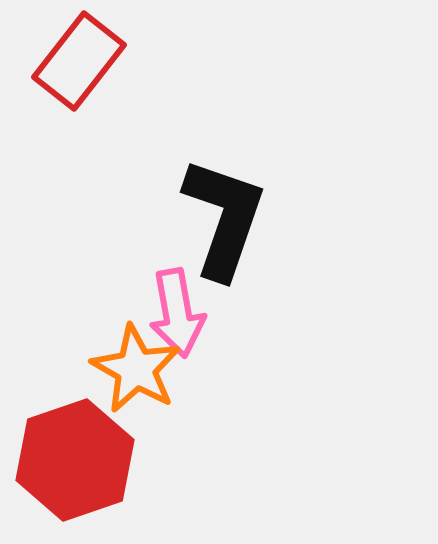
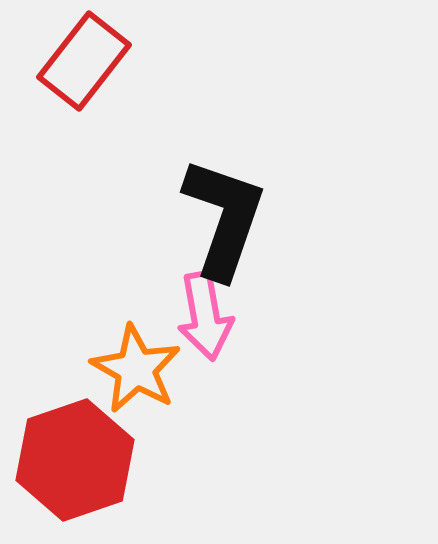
red rectangle: moved 5 px right
pink arrow: moved 28 px right, 3 px down
